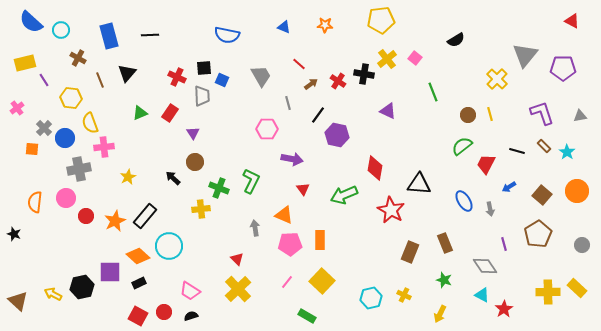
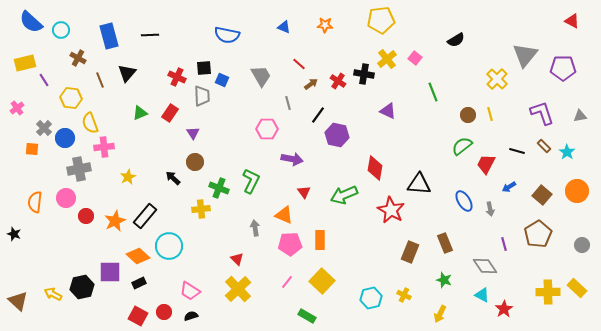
red triangle at (303, 189): moved 1 px right, 3 px down
